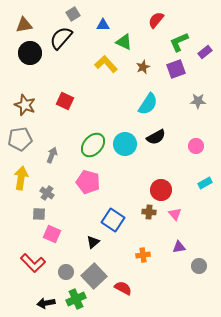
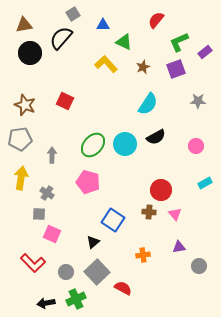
gray arrow at (52, 155): rotated 21 degrees counterclockwise
gray square at (94, 276): moved 3 px right, 4 px up
